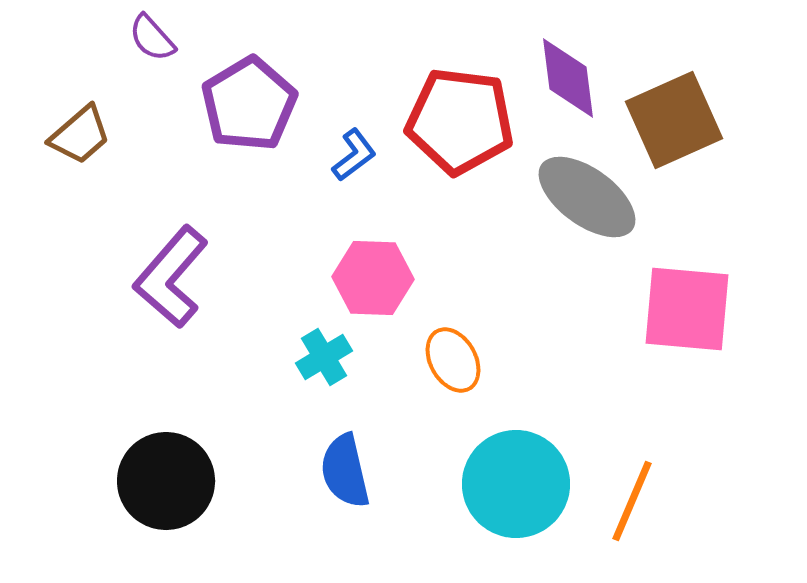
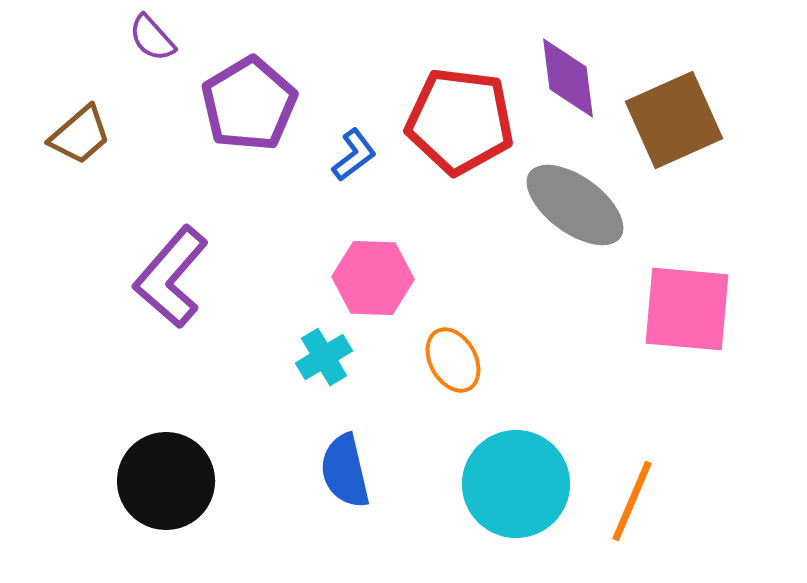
gray ellipse: moved 12 px left, 8 px down
